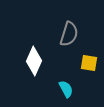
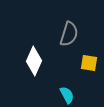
cyan semicircle: moved 1 px right, 6 px down
